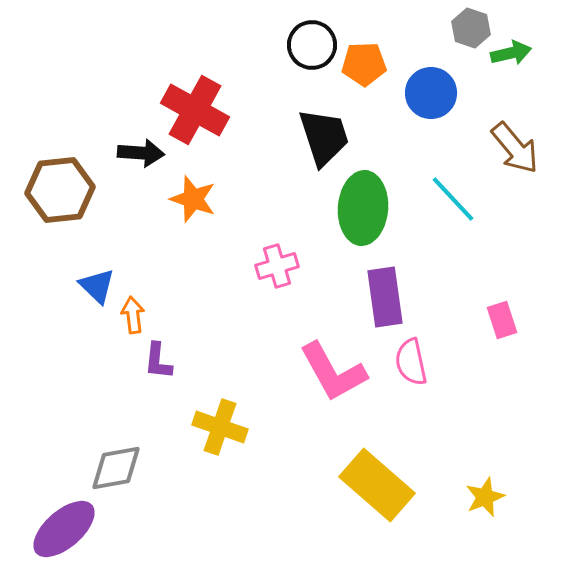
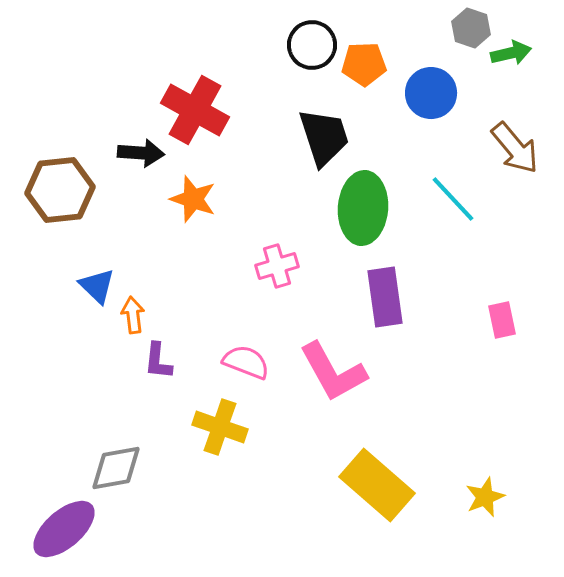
pink rectangle: rotated 6 degrees clockwise
pink semicircle: moved 165 px left; rotated 123 degrees clockwise
